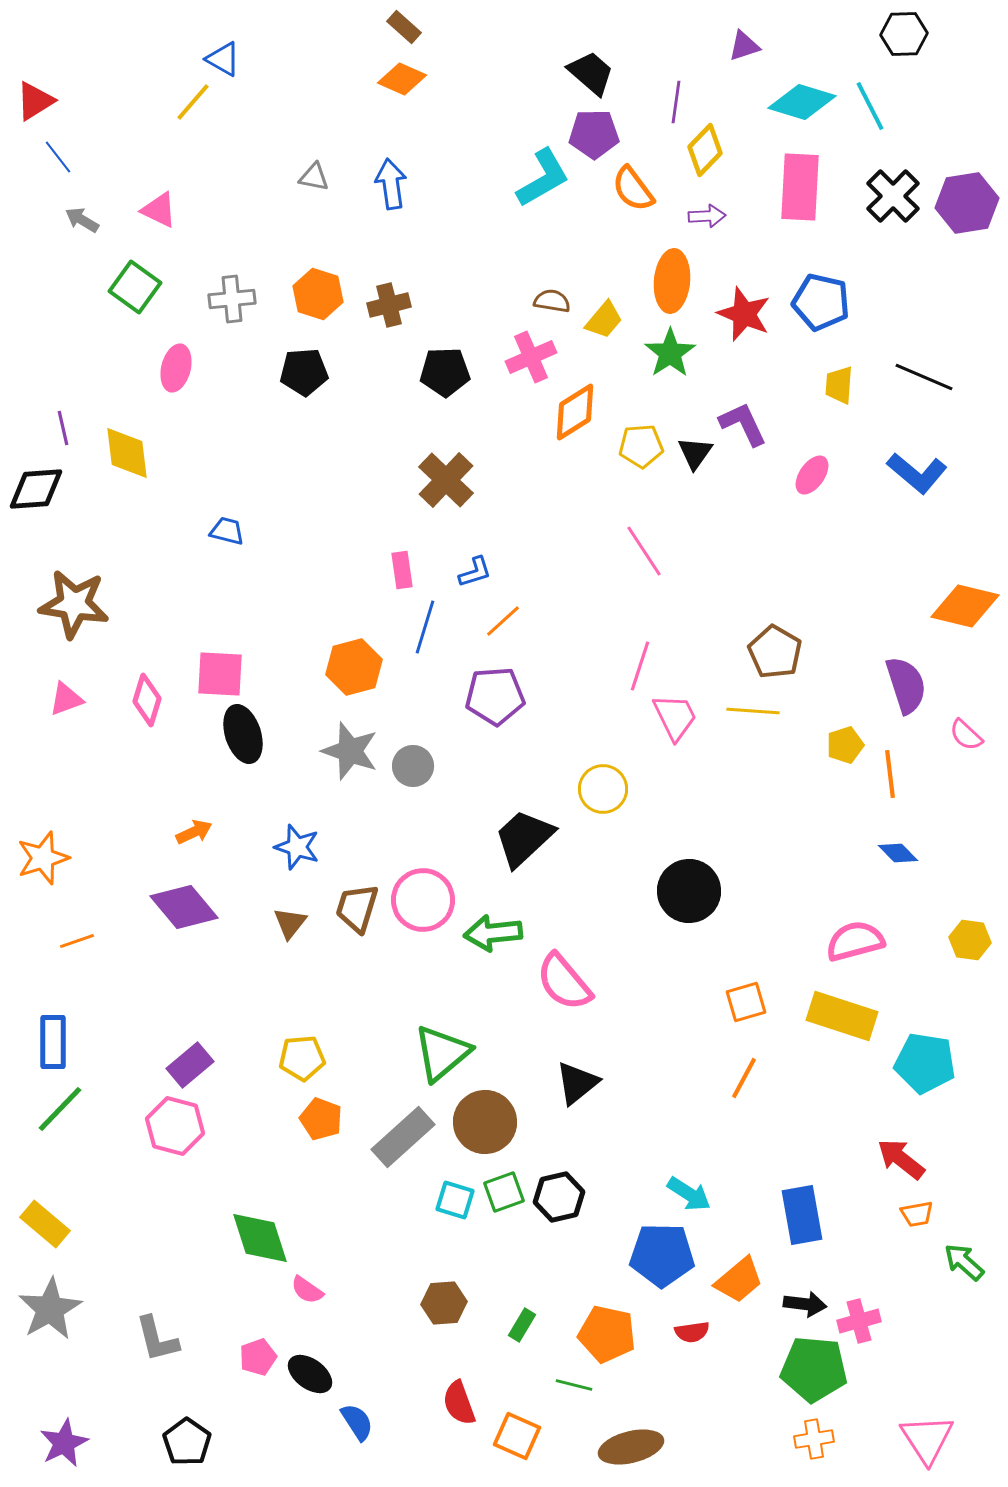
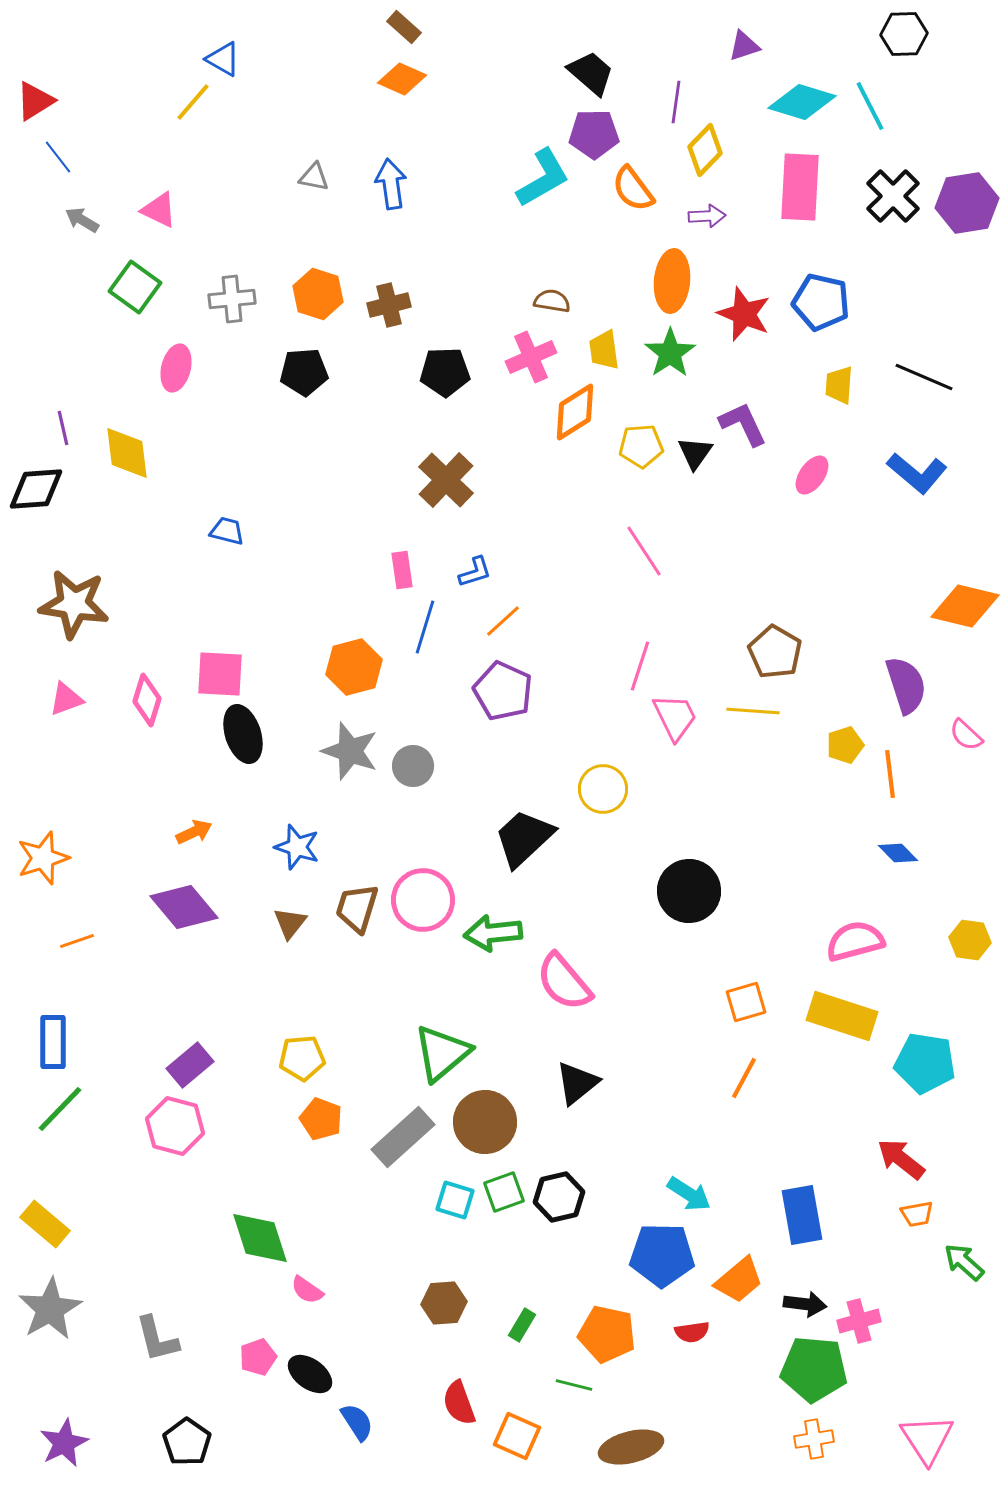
yellow trapezoid at (604, 320): moved 30 px down; rotated 132 degrees clockwise
purple pentagon at (495, 696): moved 8 px right, 5 px up; rotated 28 degrees clockwise
